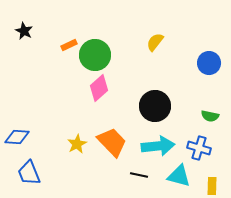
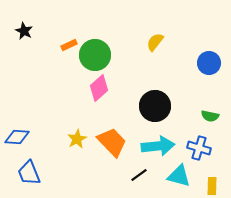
yellow star: moved 5 px up
black line: rotated 48 degrees counterclockwise
